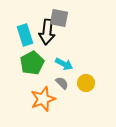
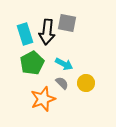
gray square: moved 8 px right, 5 px down
cyan rectangle: moved 1 px up
